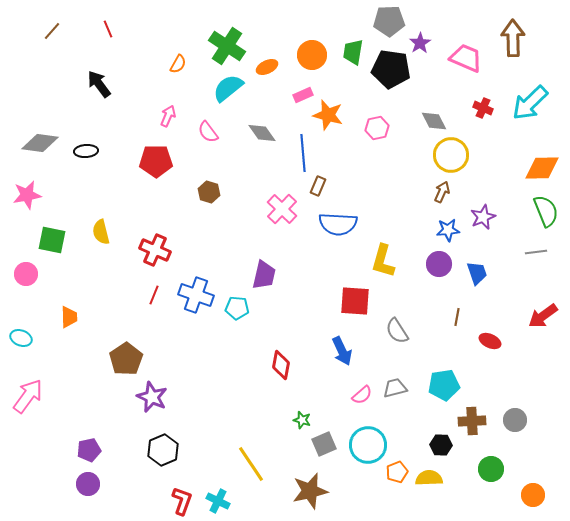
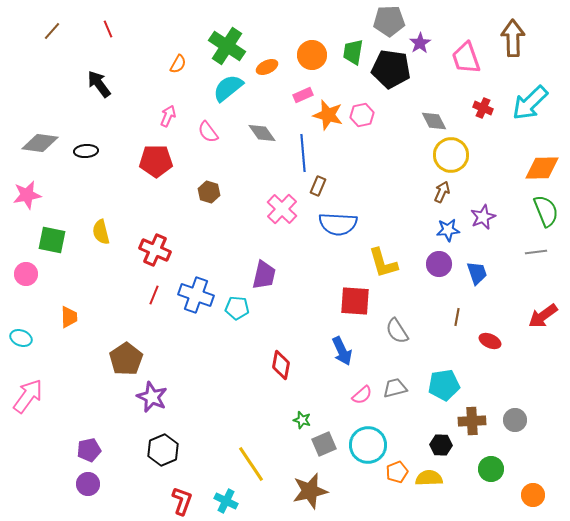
pink trapezoid at (466, 58): rotated 132 degrees counterclockwise
pink hexagon at (377, 128): moved 15 px left, 13 px up
yellow L-shape at (383, 261): moved 2 px down; rotated 32 degrees counterclockwise
cyan cross at (218, 501): moved 8 px right
